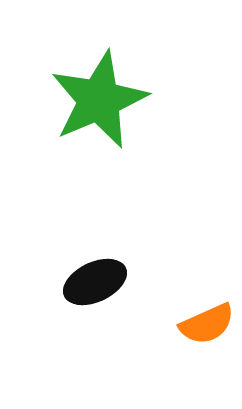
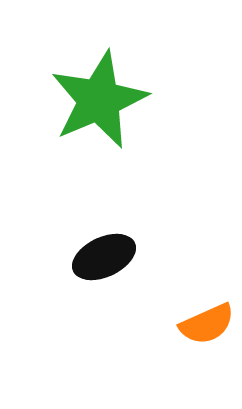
black ellipse: moved 9 px right, 25 px up
